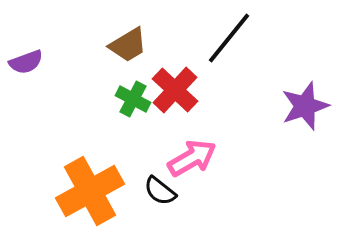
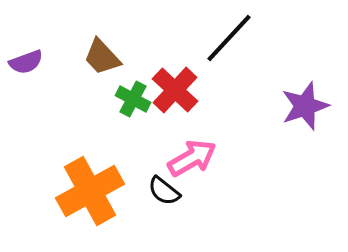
black line: rotated 4 degrees clockwise
brown trapezoid: moved 26 px left, 12 px down; rotated 78 degrees clockwise
black semicircle: moved 4 px right
